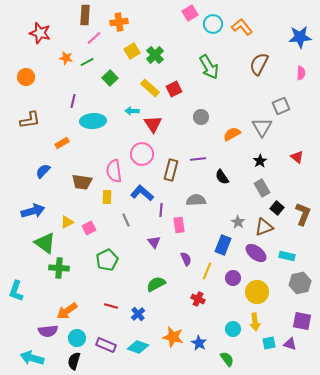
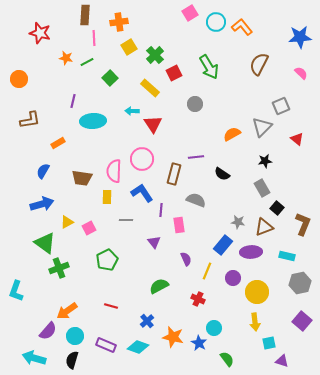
cyan circle at (213, 24): moved 3 px right, 2 px up
pink line at (94, 38): rotated 49 degrees counterclockwise
yellow square at (132, 51): moved 3 px left, 4 px up
pink semicircle at (301, 73): rotated 48 degrees counterclockwise
orange circle at (26, 77): moved 7 px left, 2 px down
red square at (174, 89): moved 16 px up
gray circle at (201, 117): moved 6 px left, 13 px up
gray triangle at (262, 127): rotated 15 degrees clockwise
orange rectangle at (62, 143): moved 4 px left
pink circle at (142, 154): moved 5 px down
red triangle at (297, 157): moved 18 px up
purple line at (198, 159): moved 2 px left, 2 px up
black star at (260, 161): moved 5 px right; rotated 24 degrees clockwise
brown rectangle at (171, 170): moved 3 px right, 4 px down
blue semicircle at (43, 171): rotated 14 degrees counterclockwise
pink semicircle at (114, 171): rotated 10 degrees clockwise
black semicircle at (222, 177): moved 3 px up; rotated 21 degrees counterclockwise
brown trapezoid at (82, 182): moved 4 px up
blue L-shape at (142, 193): rotated 15 degrees clockwise
gray semicircle at (196, 200): rotated 24 degrees clockwise
blue arrow at (33, 211): moved 9 px right, 7 px up
brown L-shape at (303, 214): moved 10 px down
gray line at (126, 220): rotated 64 degrees counterclockwise
gray star at (238, 222): rotated 24 degrees counterclockwise
blue rectangle at (223, 245): rotated 18 degrees clockwise
purple ellipse at (256, 253): moved 5 px left, 1 px up; rotated 40 degrees counterclockwise
green cross at (59, 268): rotated 24 degrees counterclockwise
green semicircle at (156, 284): moved 3 px right, 2 px down
blue cross at (138, 314): moved 9 px right, 7 px down
purple square at (302, 321): rotated 30 degrees clockwise
cyan circle at (233, 329): moved 19 px left, 1 px up
purple semicircle at (48, 331): rotated 42 degrees counterclockwise
cyan circle at (77, 338): moved 2 px left, 2 px up
purple triangle at (290, 344): moved 8 px left, 17 px down
cyan arrow at (32, 358): moved 2 px right
black semicircle at (74, 361): moved 2 px left, 1 px up
